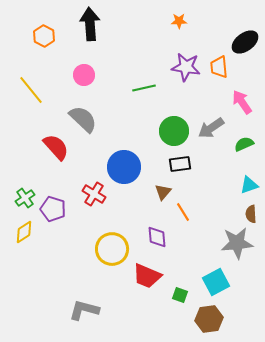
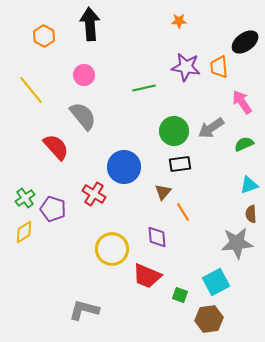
gray semicircle: moved 3 px up; rotated 8 degrees clockwise
